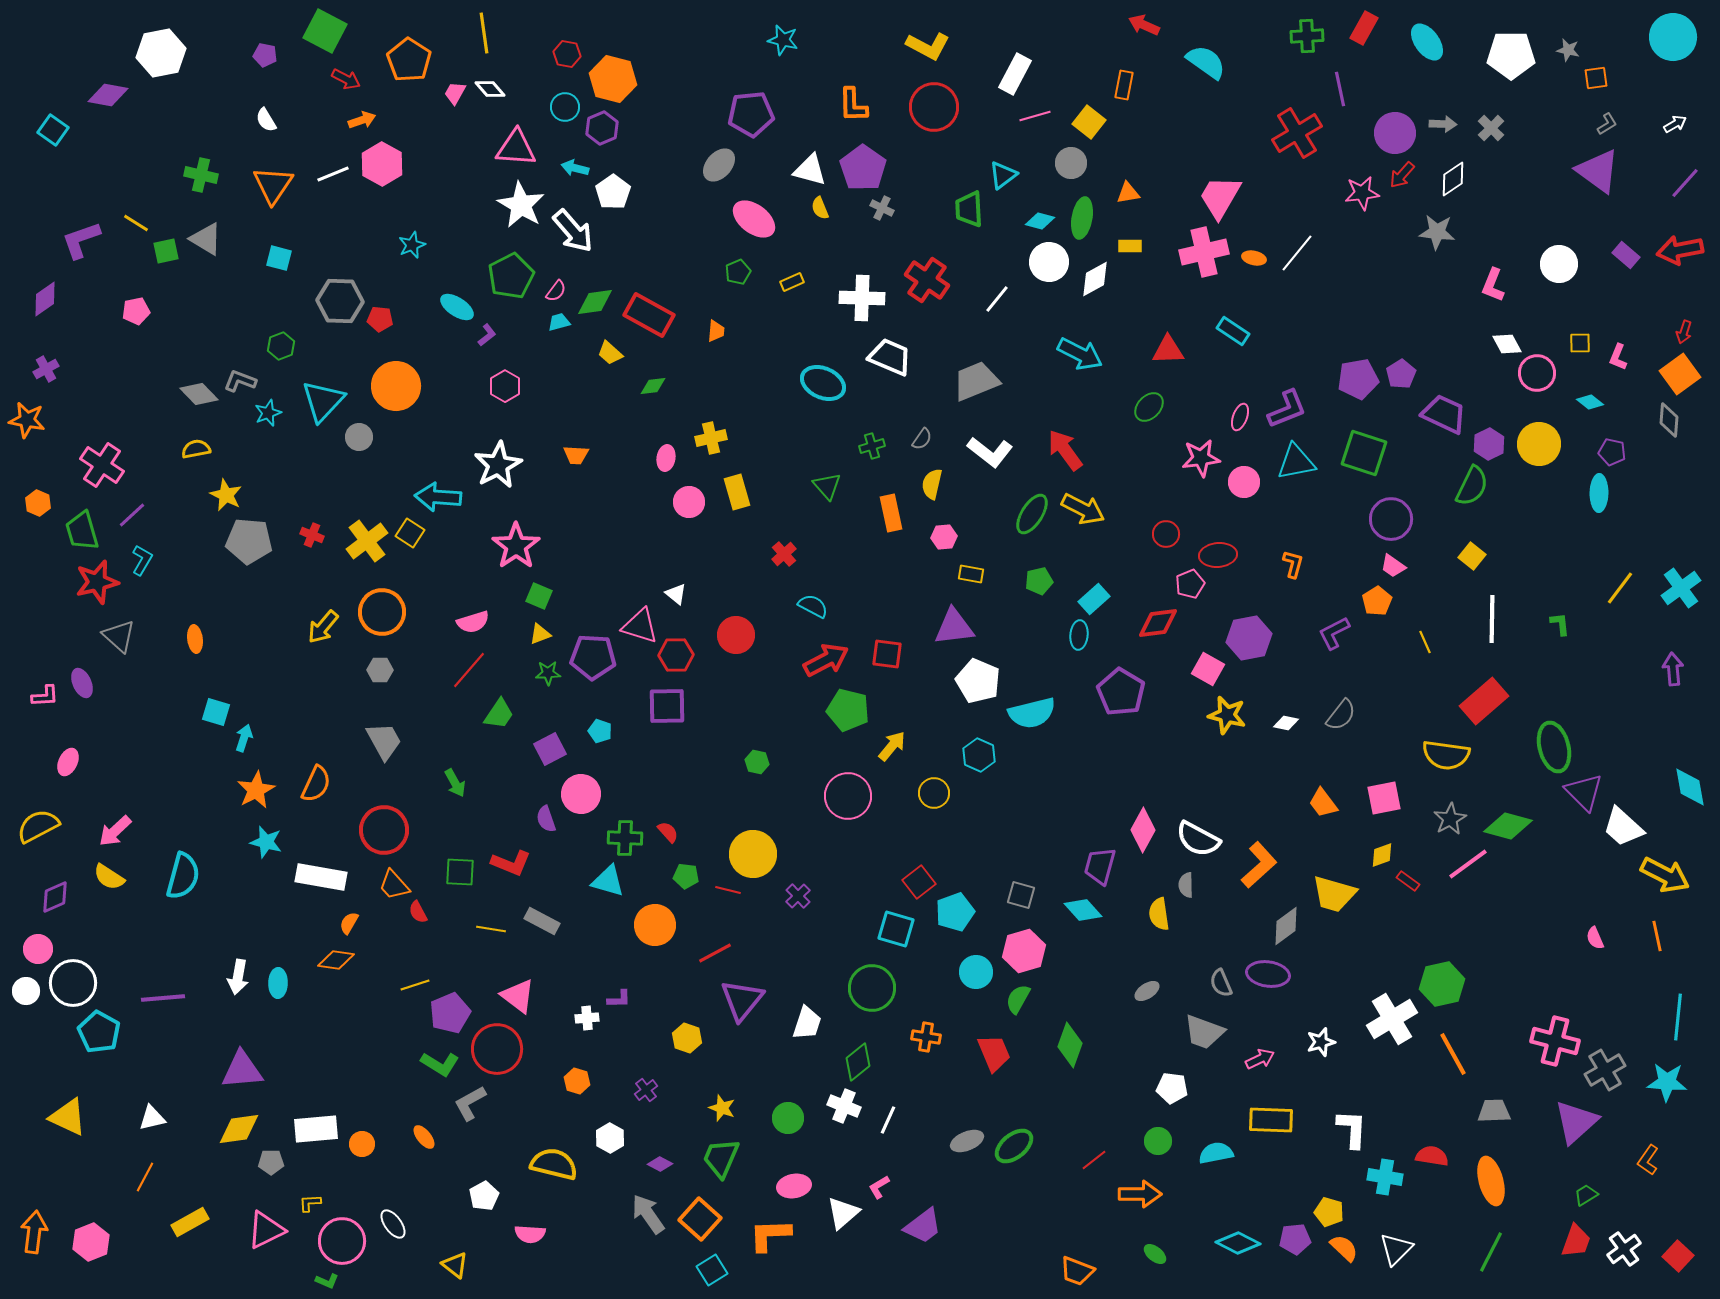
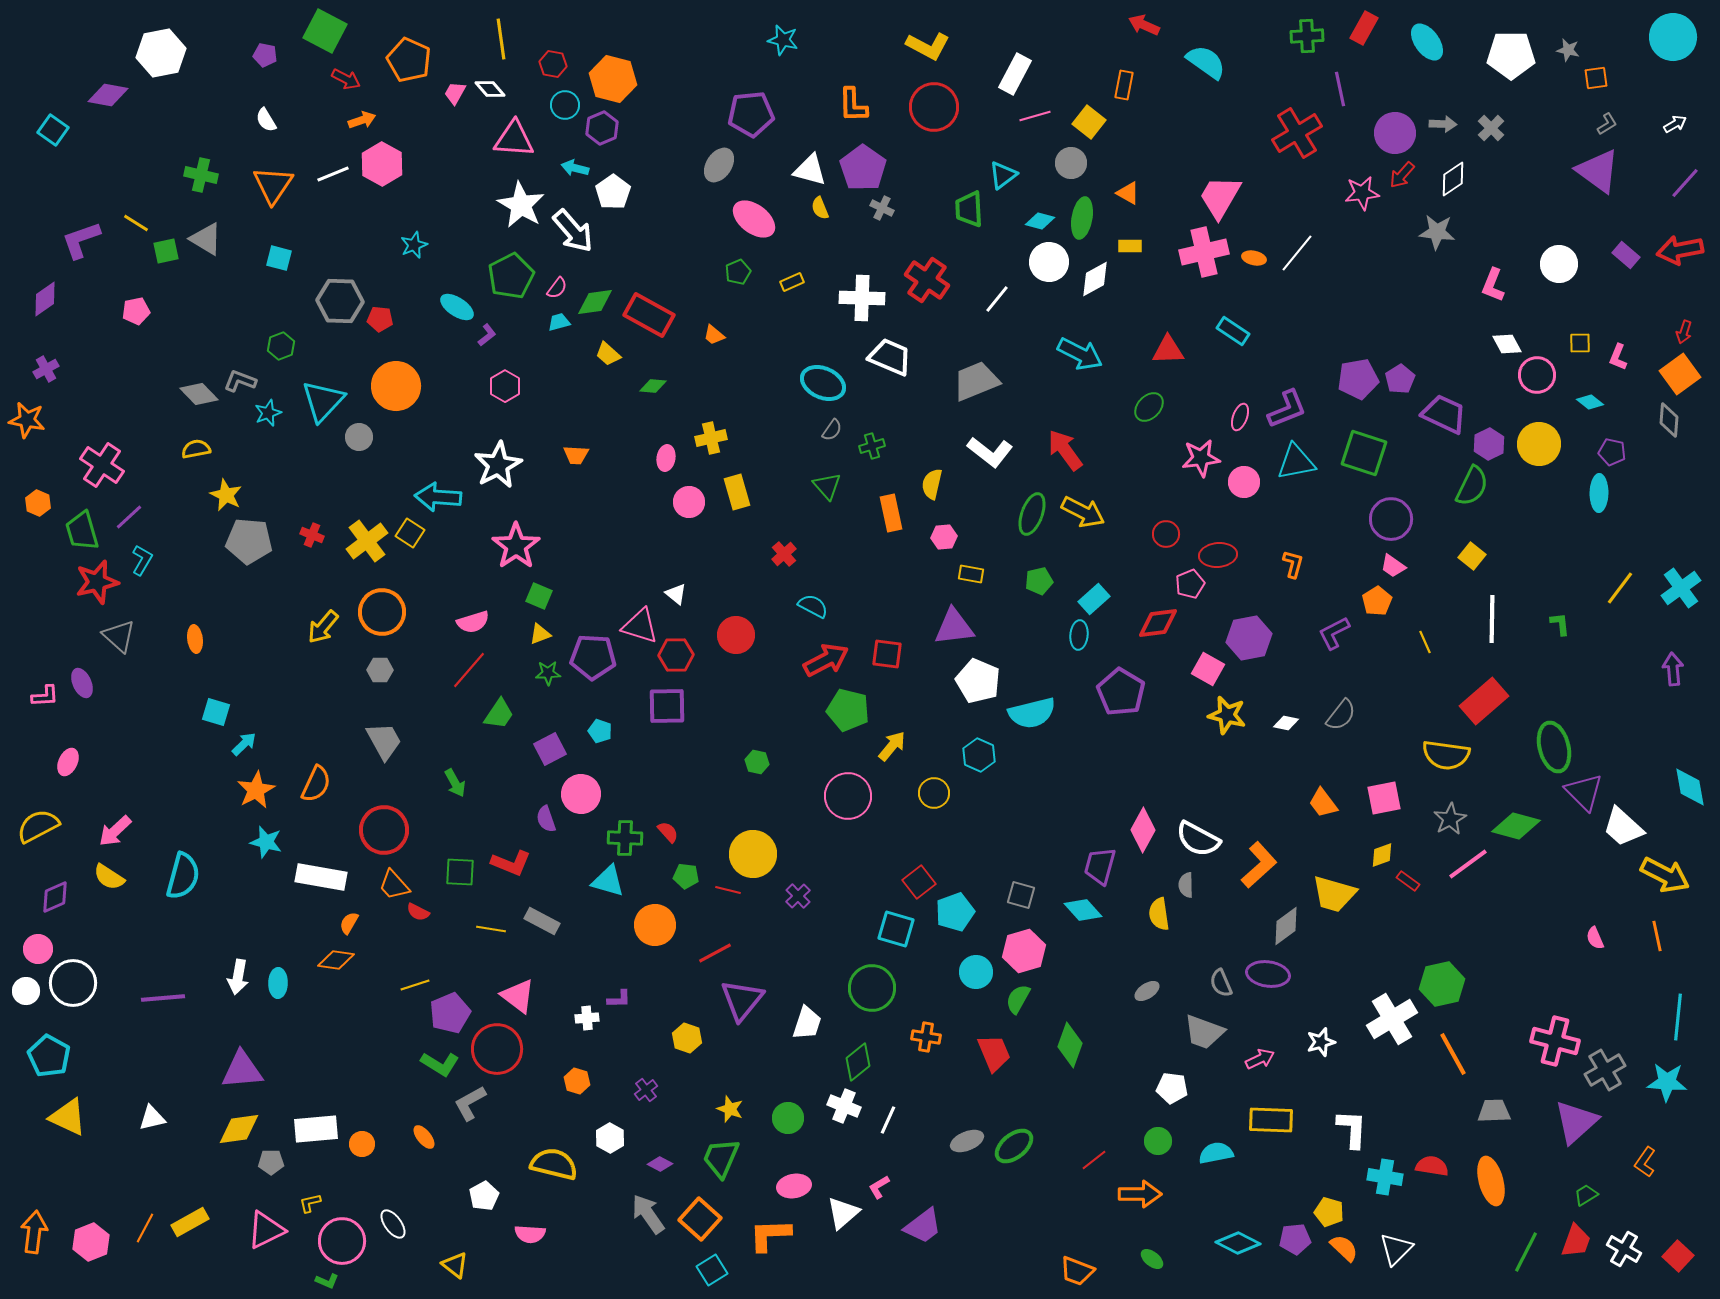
yellow line at (484, 33): moved 17 px right, 6 px down
red hexagon at (567, 54): moved 14 px left, 10 px down
orange pentagon at (409, 60): rotated 9 degrees counterclockwise
cyan circle at (565, 107): moved 2 px up
pink triangle at (516, 148): moved 2 px left, 9 px up
gray ellipse at (719, 165): rotated 8 degrees counterclockwise
orange triangle at (1128, 193): rotated 40 degrees clockwise
cyan star at (412, 245): moved 2 px right
pink semicircle at (556, 291): moved 1 px right, 3 px up
orange trapezoid at (716, 331): moved 2 px left, 4 px down; rotated 125 degrees clockwise
yellow trapezoid at (610, 353): moved 2 px left, 1 px down
pink circle at (1537, 373): moved 2 px down
purple pentagon at (1401, 374): moved 1 px left, 5 px down
green diamond at (653, 386): rotated 12 degrees clockwise
gray semicircle at (922, 439): moved 90 px left, 9 px up
yellow arrow at (1083, 509): moved 3 px down
green ellipse at (1032, 514): rotated 12 degrees counterclockwise
purple line at (132, 515): moved 3 px left, 2 px down
cyan arrow at (244, 738): moved 6 px down; rotated 28 degrees clockwise
green diamond at (1508, 826): moved 8 px right
red semicircle at (418, 912): rotated 35 degrees counterclockwise
cyan pentagon at (99, 1032): moved 50 px left, 24 px down
yellow star at (722, 1108): moved 8 px right, 1 px down
red semicircle at (1432, 1156): moved 10 px down
orange L-shape at (1648, 1160): moved 3 px left, 2 px down
orange line at (145, 1177): moved 51 px down
yellow L-shape at (310, 1203): rotated 10 degrees counterclockwise
white cross at (1624, 1249): rotated 24 degrees counterclockwise
green line at (1491, 1252): moved 35 px right
green ellipse at (1155, 1254): moved 3 px left, 5 px down
